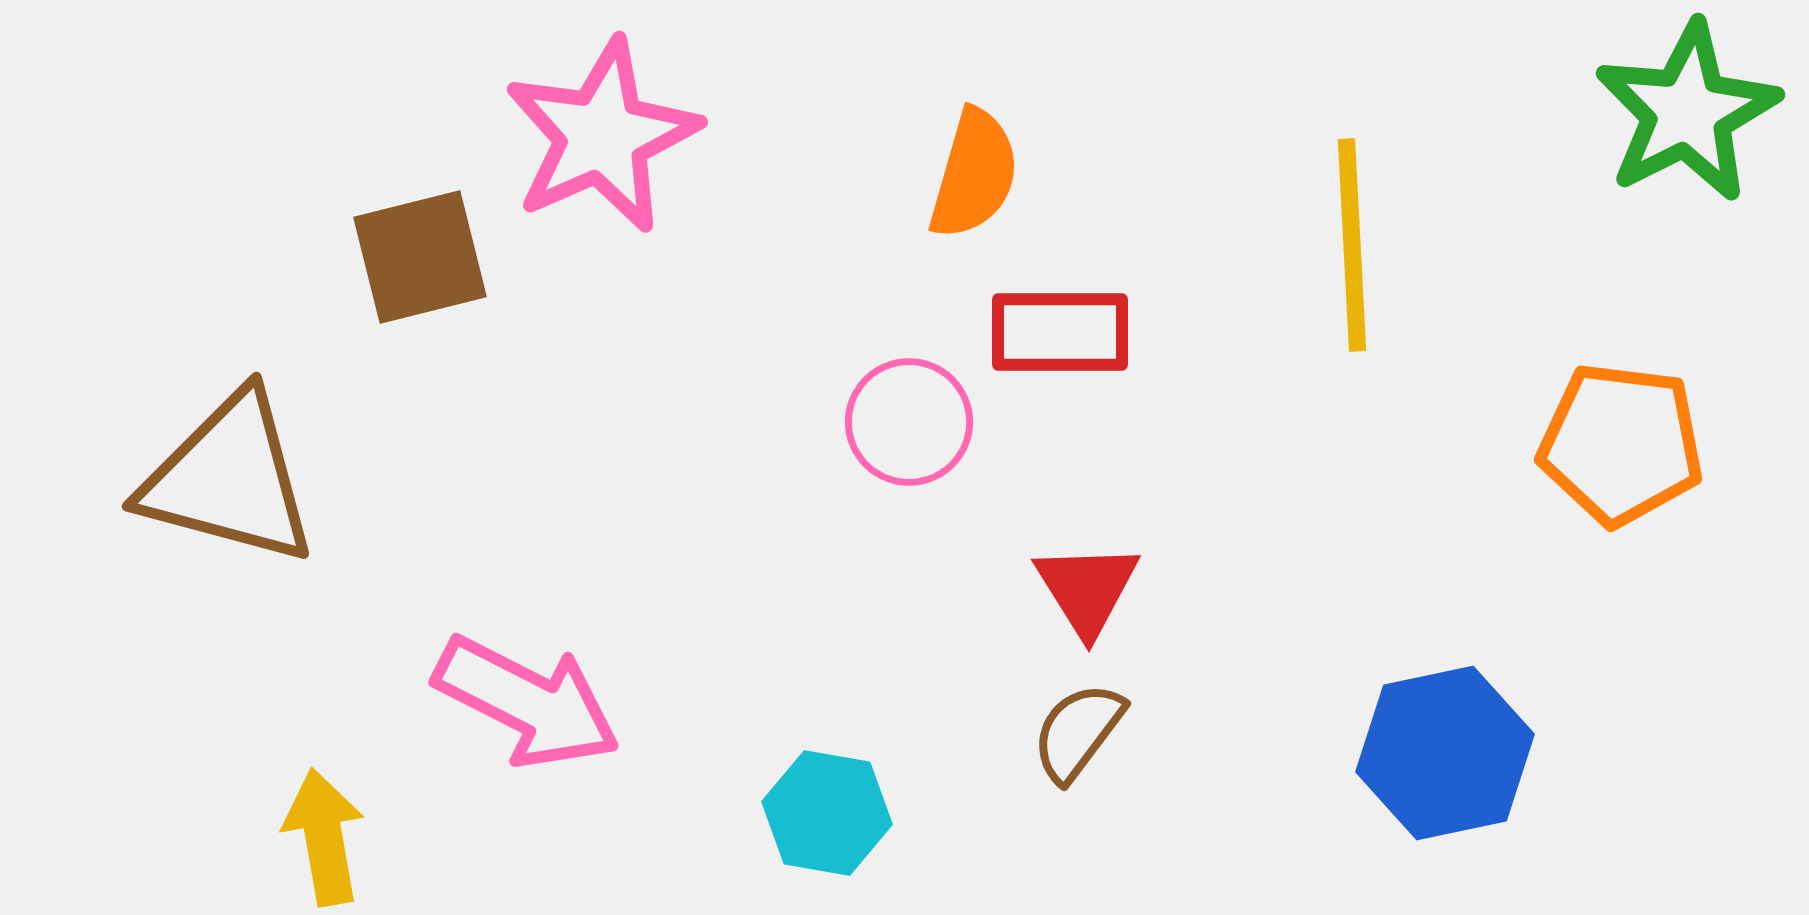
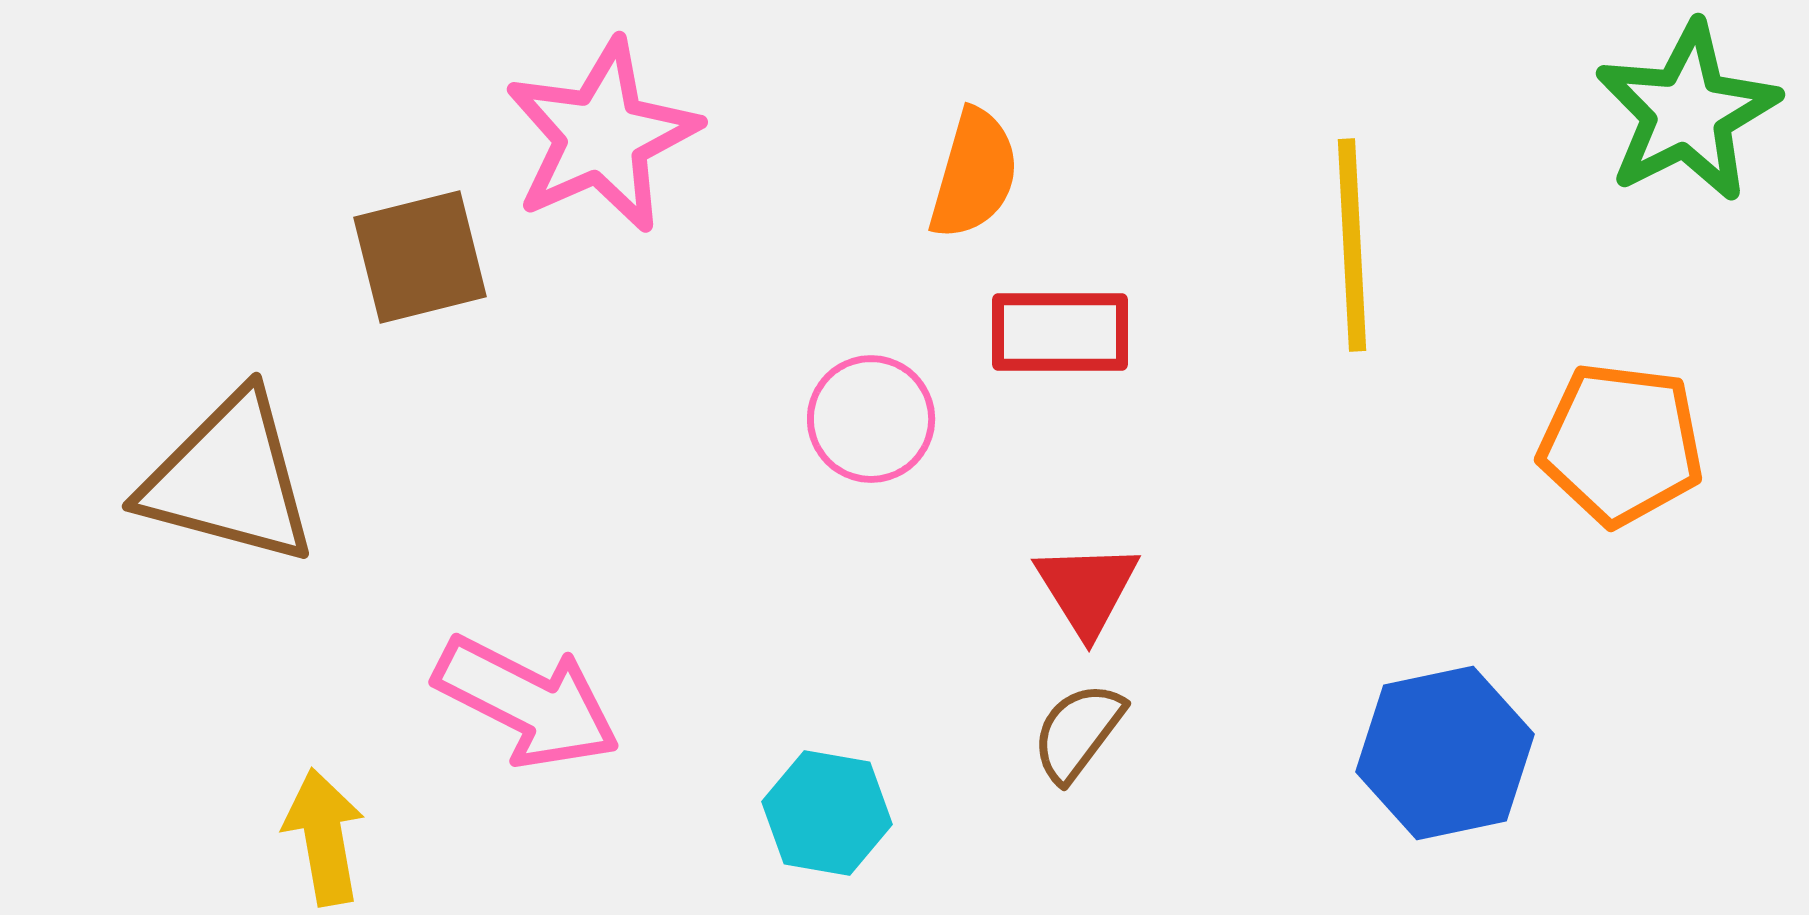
pink circle: moved 38 px left, 3 px up
